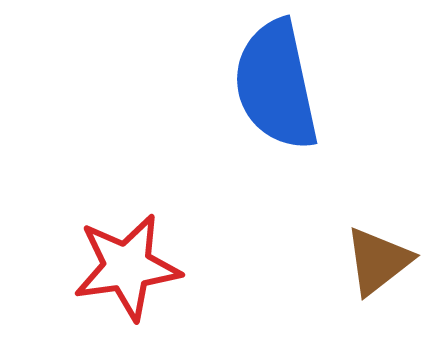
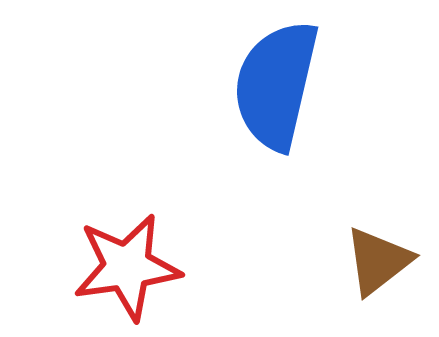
blue semicircle: rotated 25 degrees clockwise
